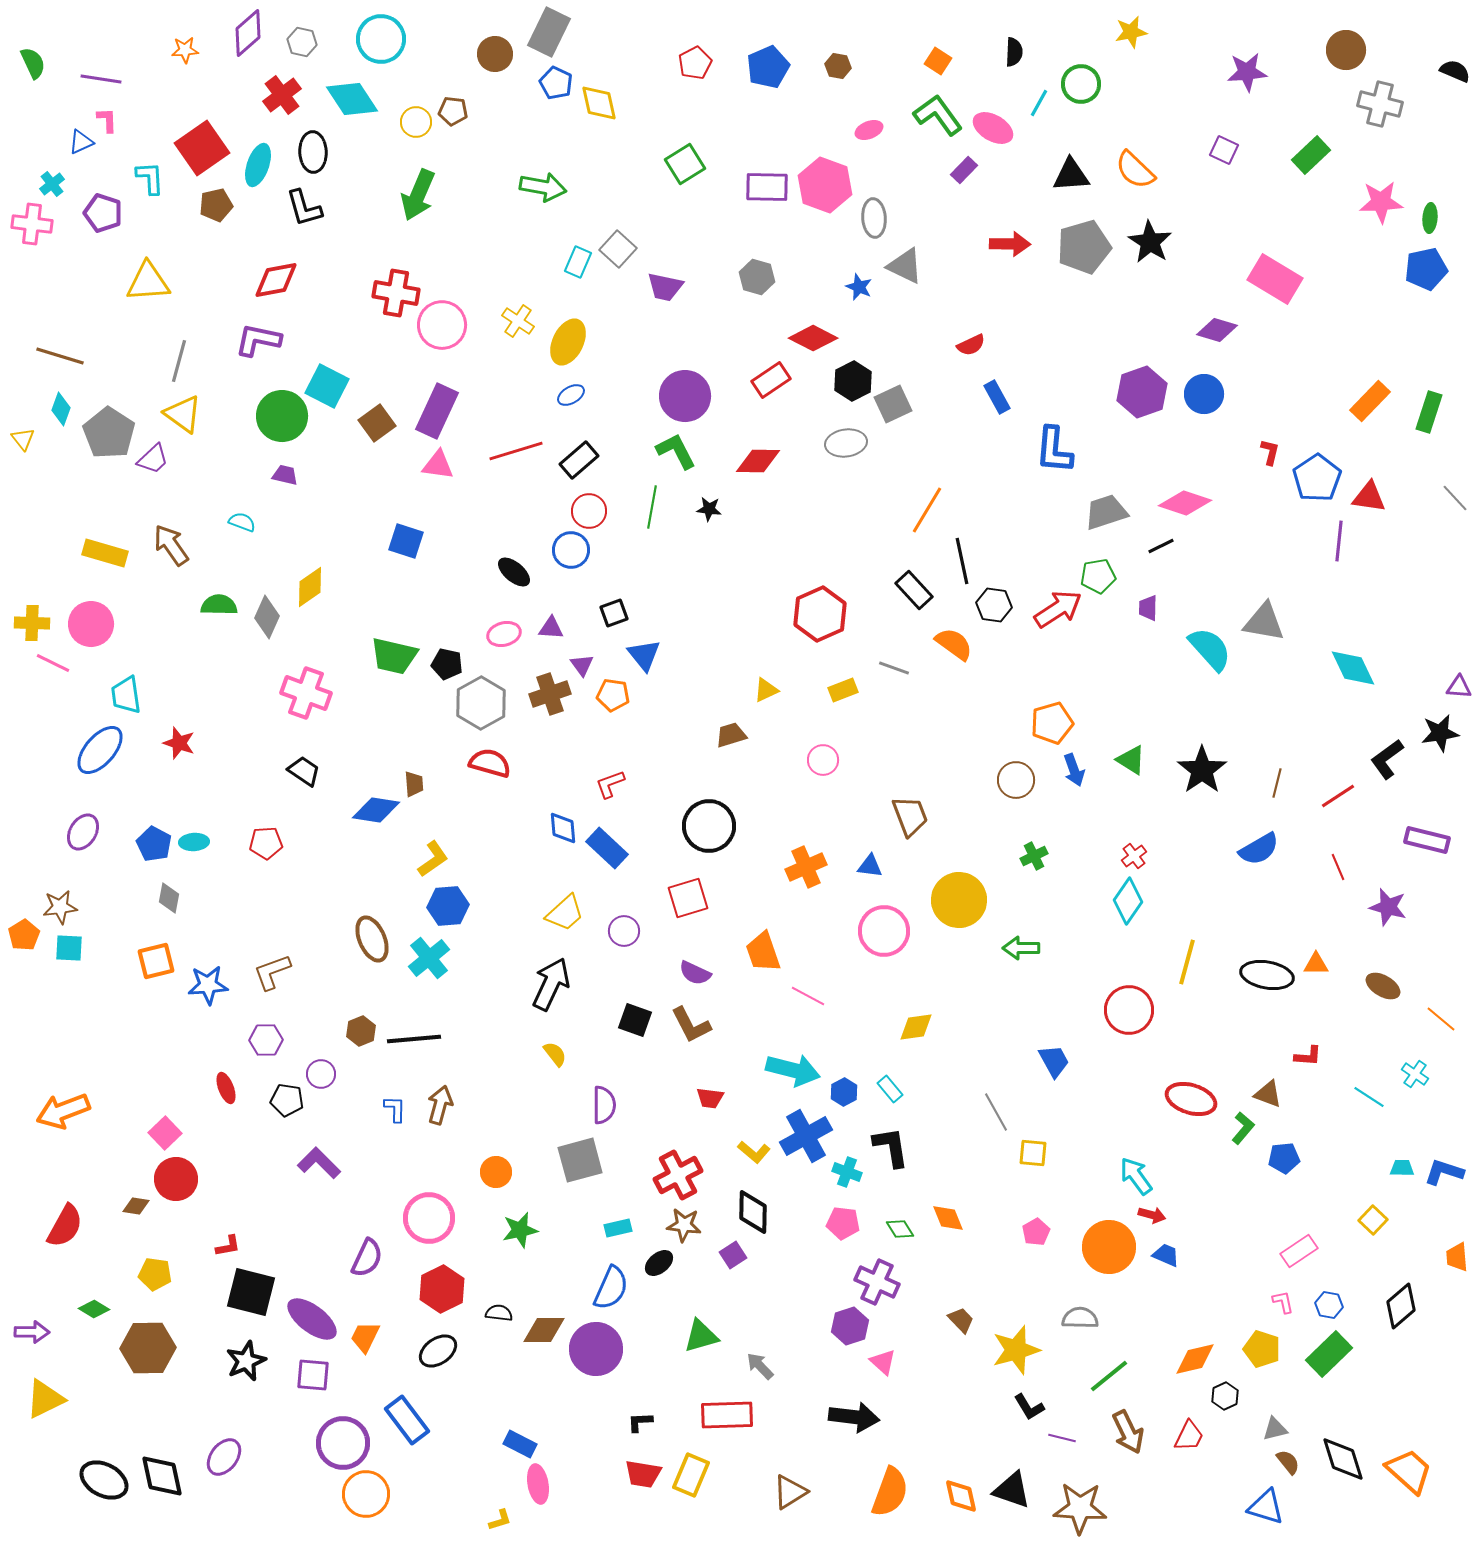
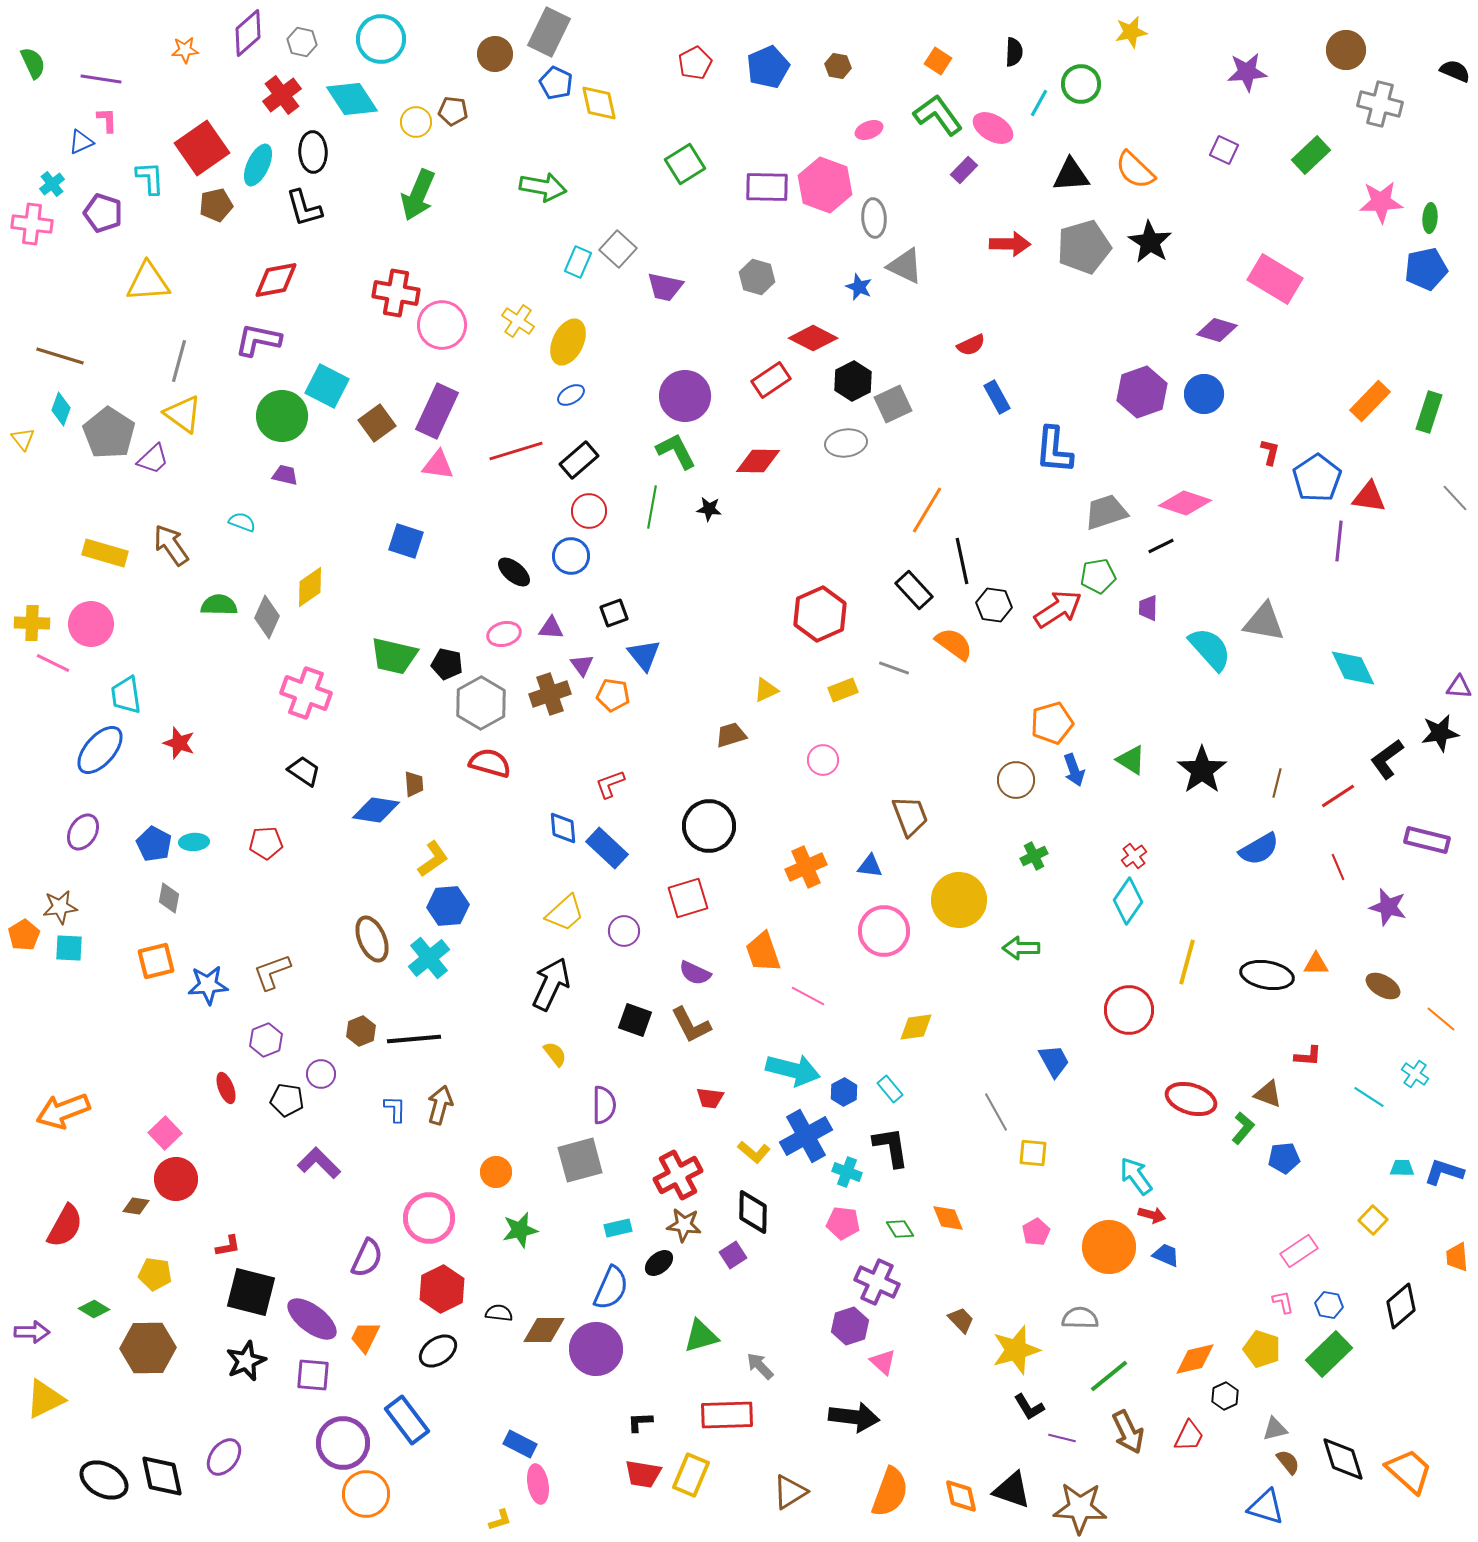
cyan ellipse at (258, 165): rotated 6 degrees clockwise
blue circle at (571, 550): moved 6 px down
purple hexagon at (266, 1040): rotated 20 degrees counterclockwise
